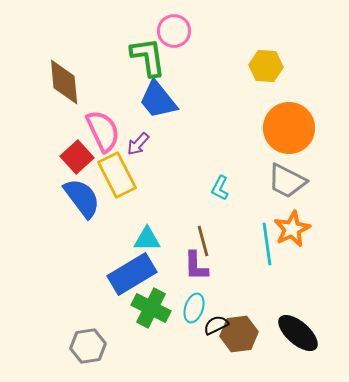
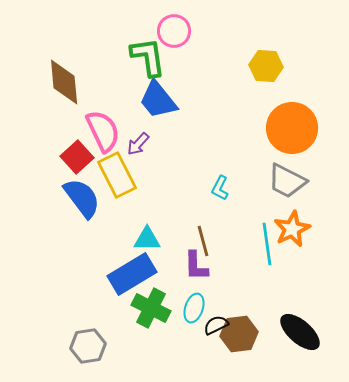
orange circle: moved 3 px right
black ellipse: moved 2 px right, 1 px up
